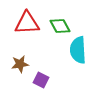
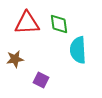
green diamond: moved 1 px left, 2 px up; rotated 20 degrees clockwise
brown star: moved 5 px left, 5 px up
